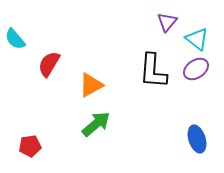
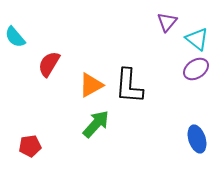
cyan semicircle: moved 2 px up
black L-shape: moved 24 px left, 15 px down
green arrow: rotated 8 degrees counterclockwise
